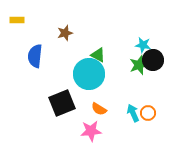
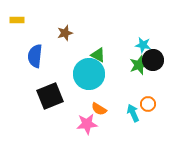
black square: moved 12 px left, 7 px up
orange circle: moved 9 px up
pink star: moved 4 px left, 7 px up
